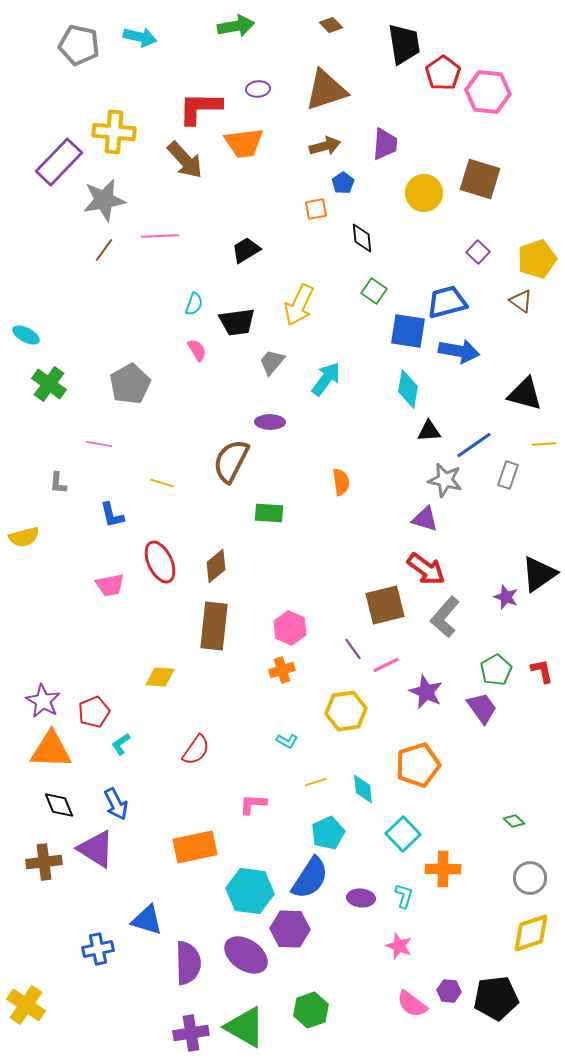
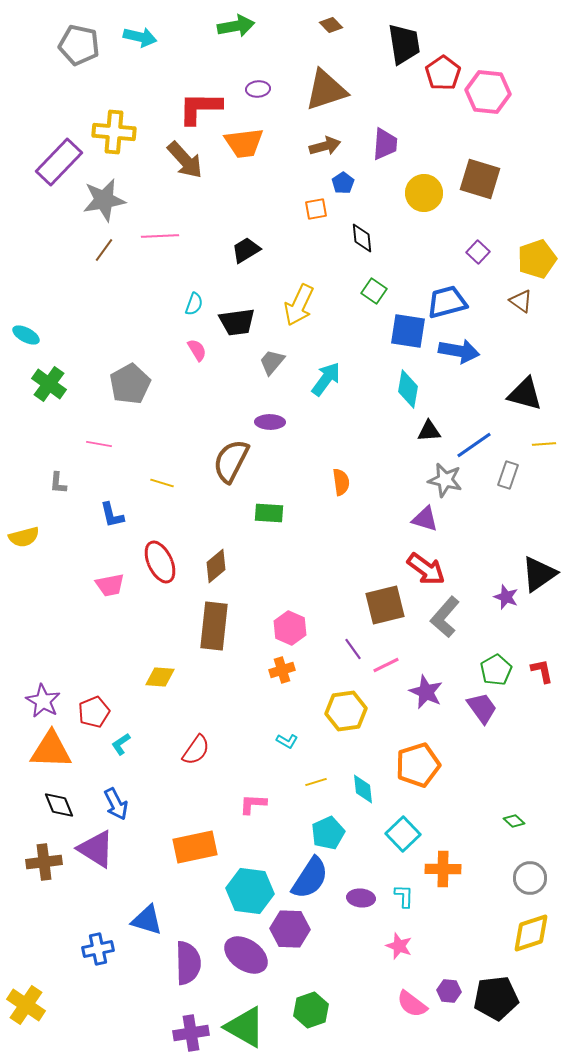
cyan L-shape at (404, 896): rotated 15 degrees counterclockwise
